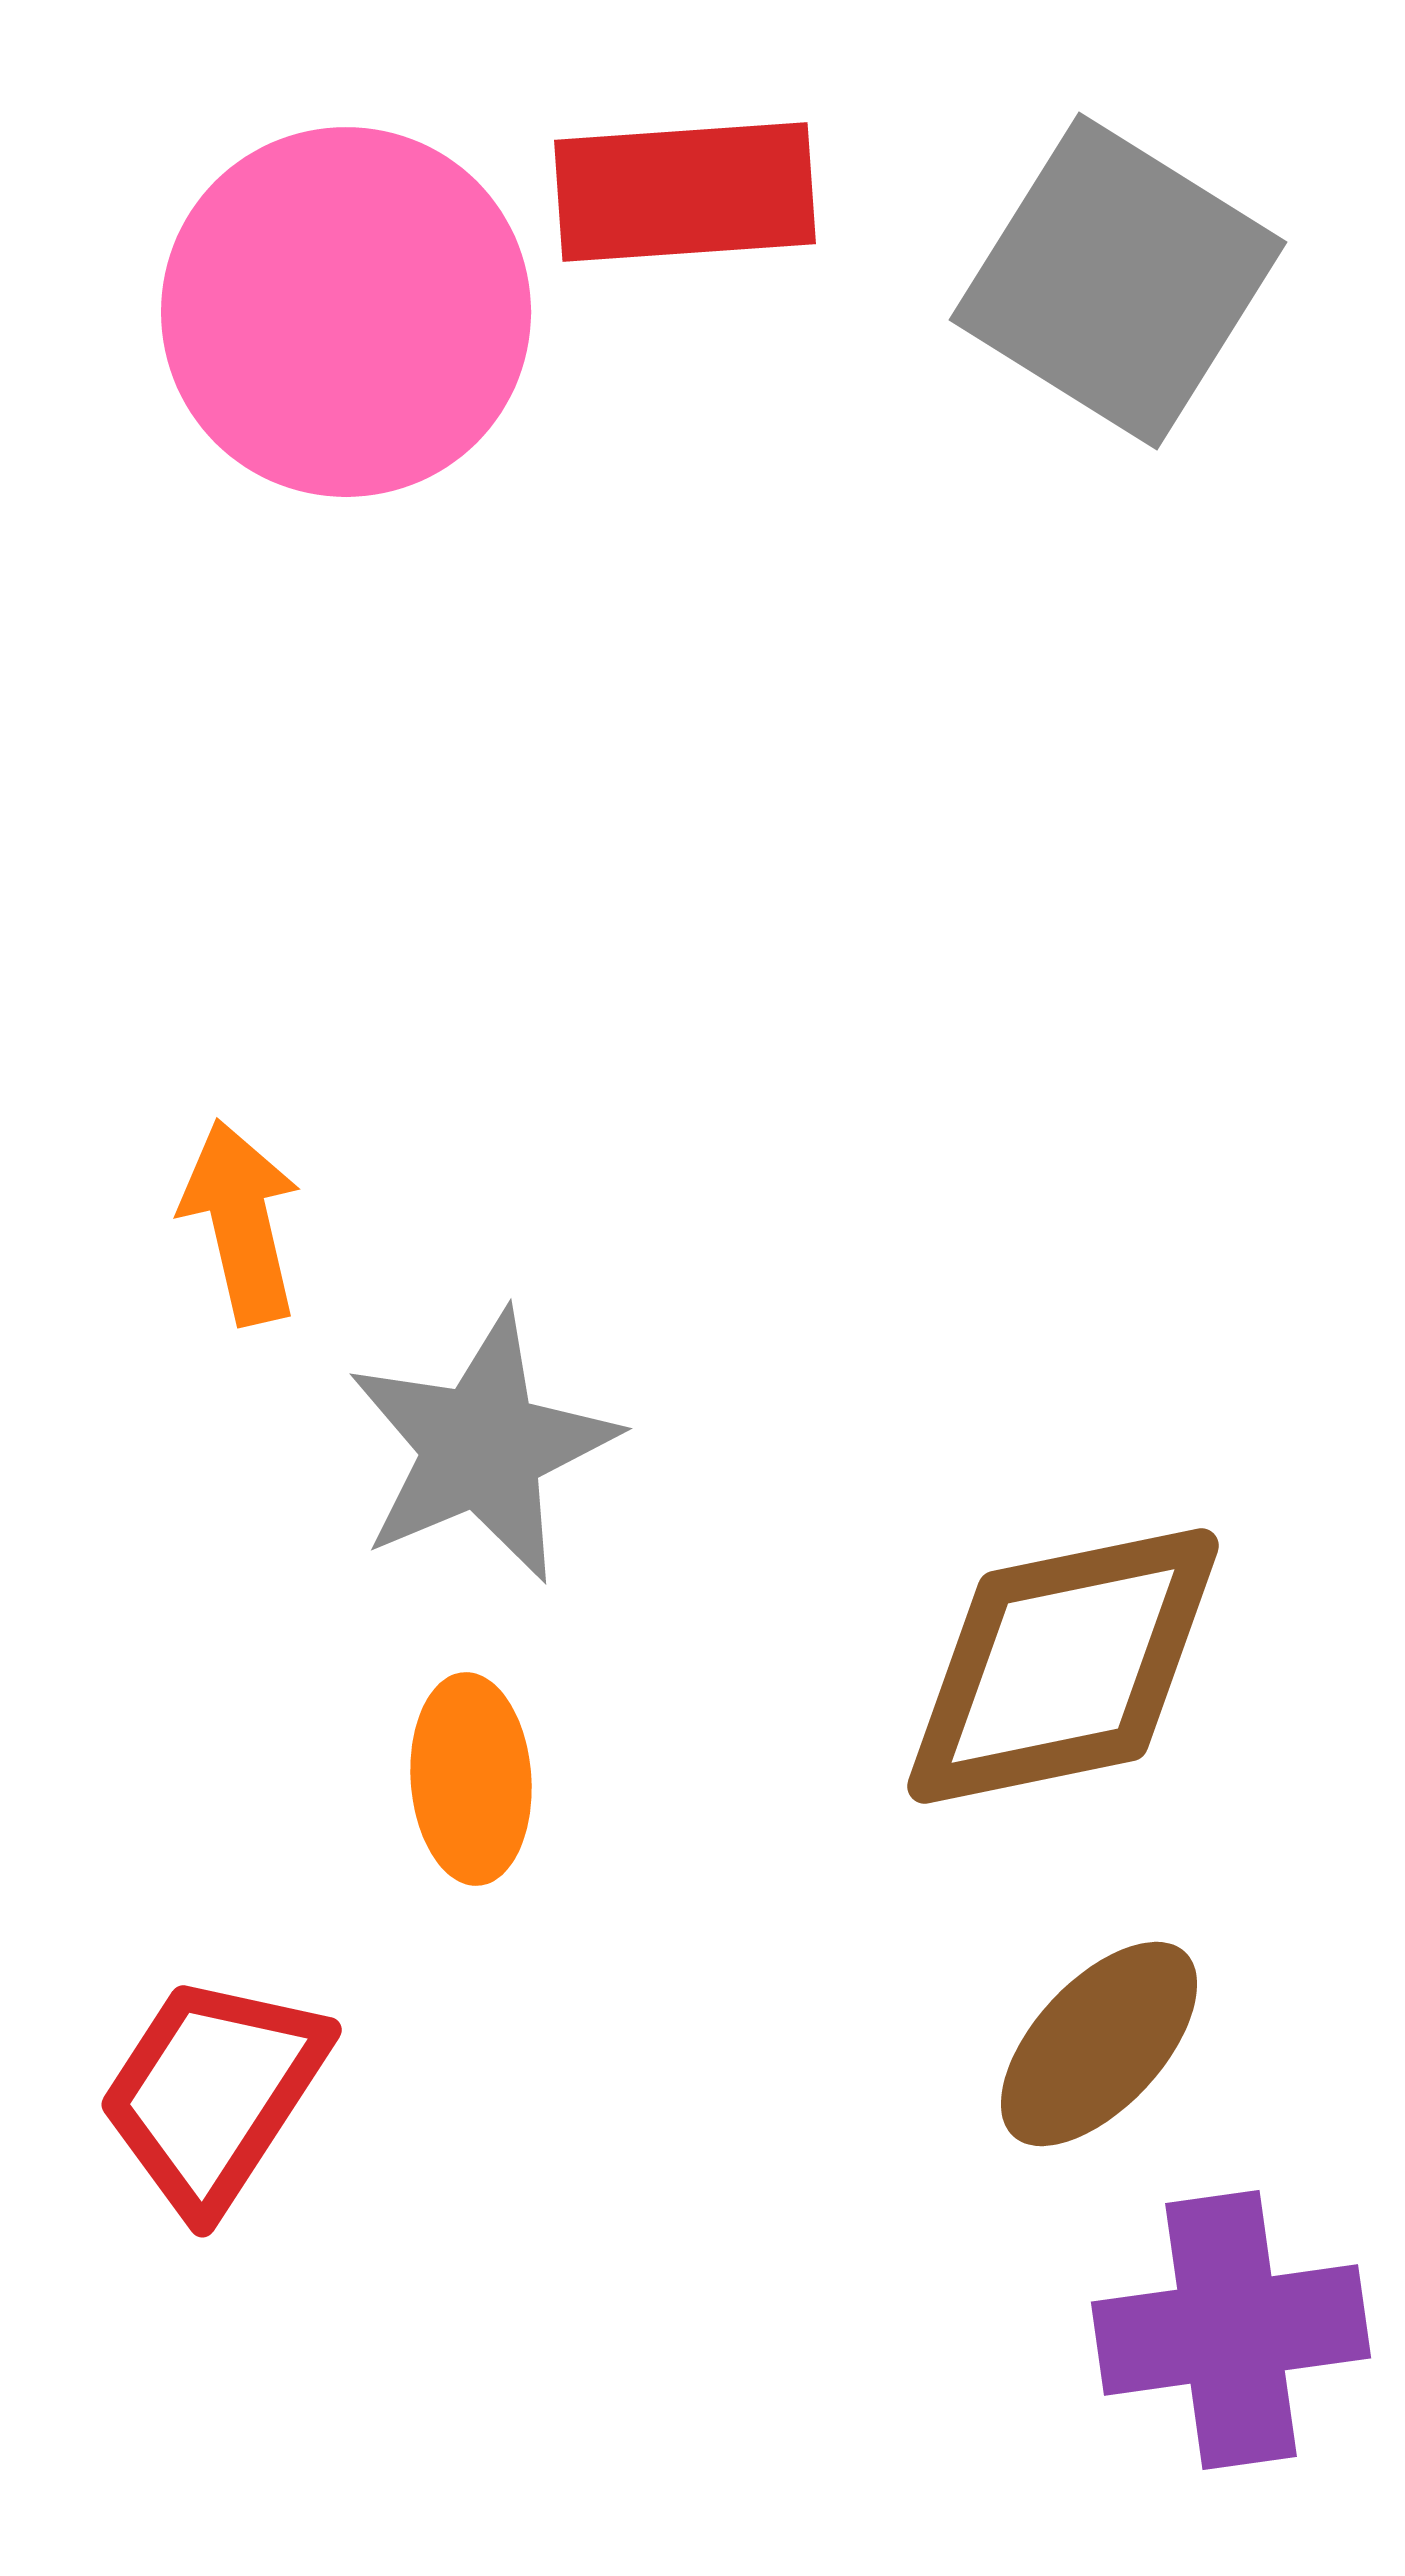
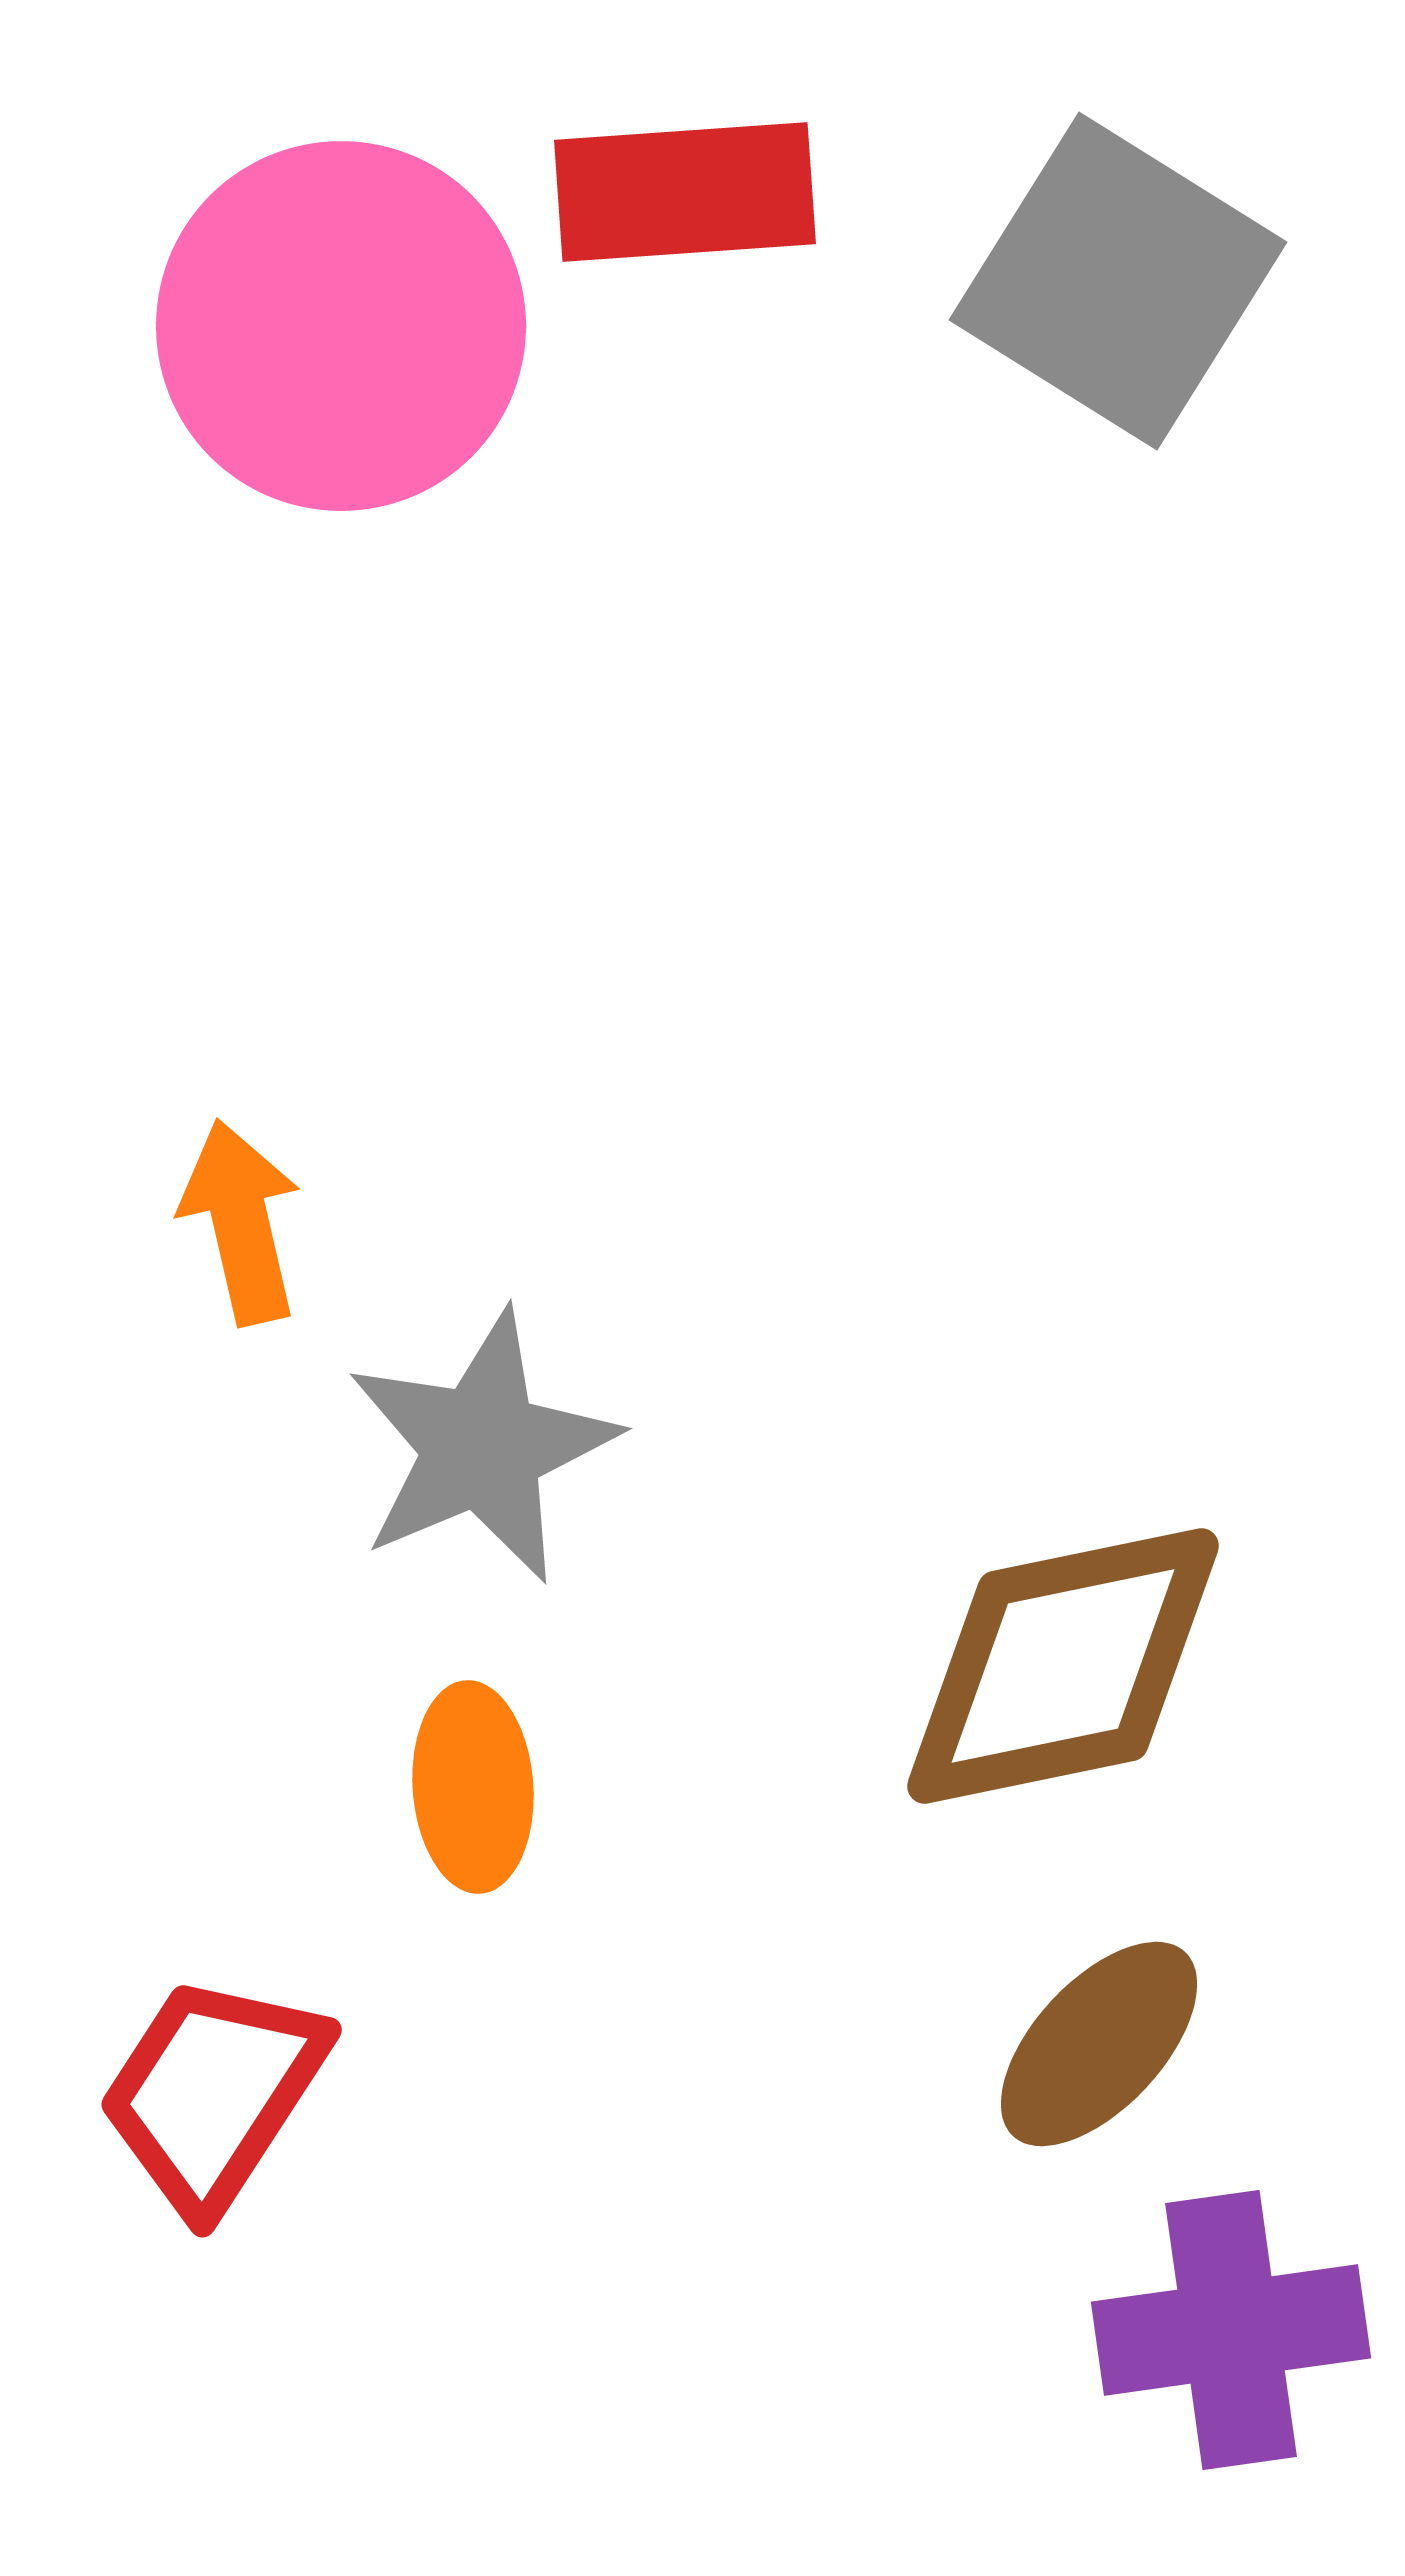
pink circle: moved 5 px left, 14 px down
orange ellipse: moved 2 px right, 8 px down
